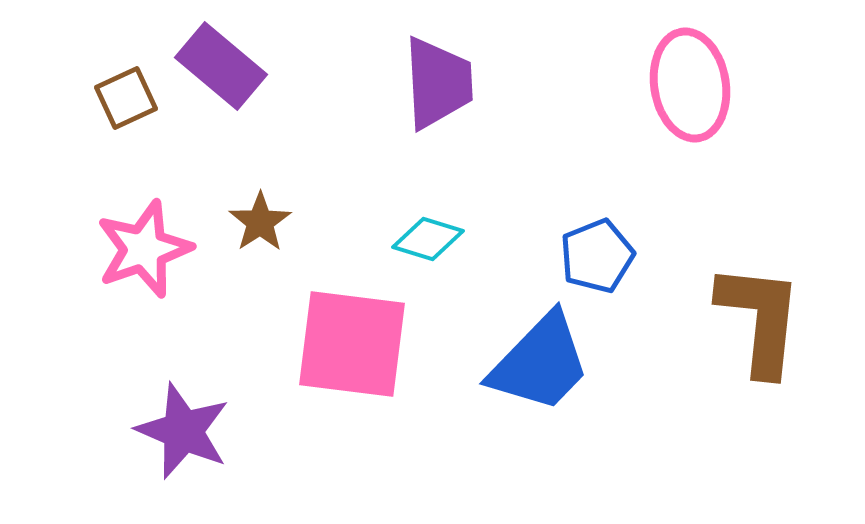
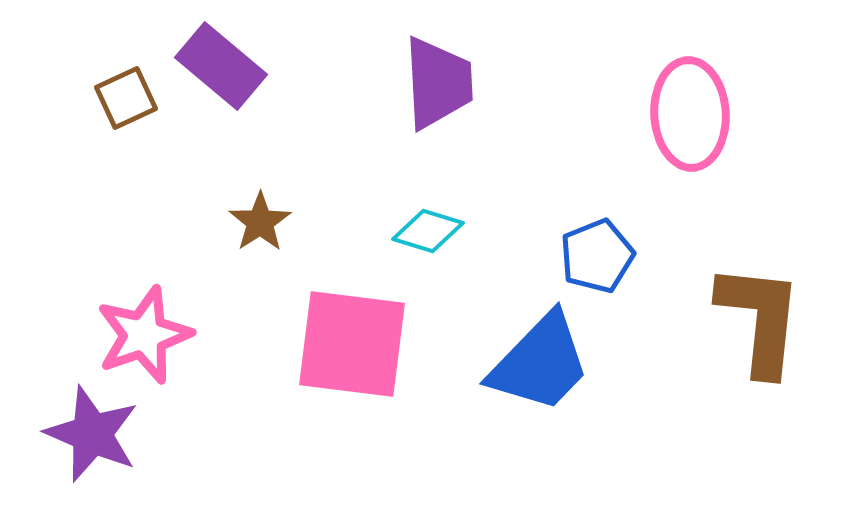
pink ellipse: moved 29 px down; rotated 6 degrees clockwise
cyan diamond: moved 8 px up
pink star: moved 86 px down
purple star: moved 91 px left, 3 px down
